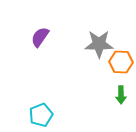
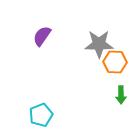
purple semicircle: moved 2 px right, 1 px up
orange hexagon: moved 6 px left
